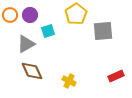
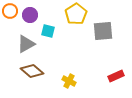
orange circle: moved 4 px up
cyan square: rotated 32 degrees clockwise
brown diamond: rotated 25 degrees counterclockwise
